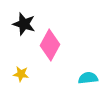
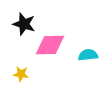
pink diamond: rotated 60 degrees clockwise
cyan semicircle: moved 23 px up
